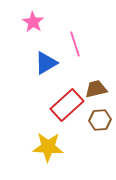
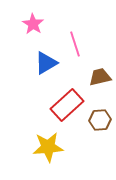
pink star: moved 2 px down
brown trapezoid: moved 4 px right, 12 px up
yellow star: rotated 8 degrees counterclockwise
